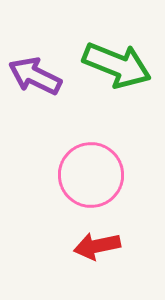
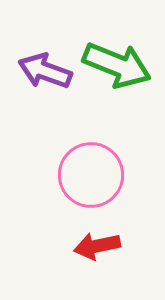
purple arrow: moved 10 px right, 5 px up; rotated 6 degrees counterclockwise
